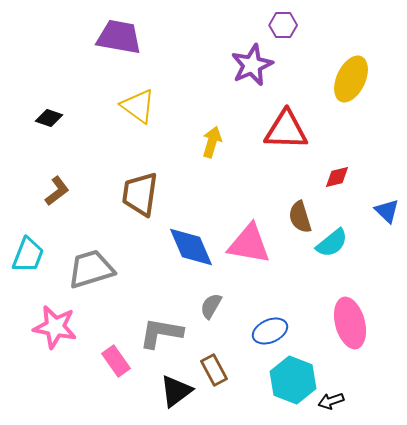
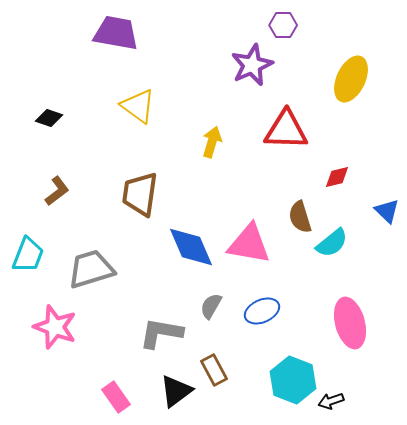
purple trapezoid: moved 3 px left, 4 px up
pink star: rotated 9 degrees clockwise
blue ellipse: moved 8 px left, 20 px up
pink rectangle: moved 36 px down
